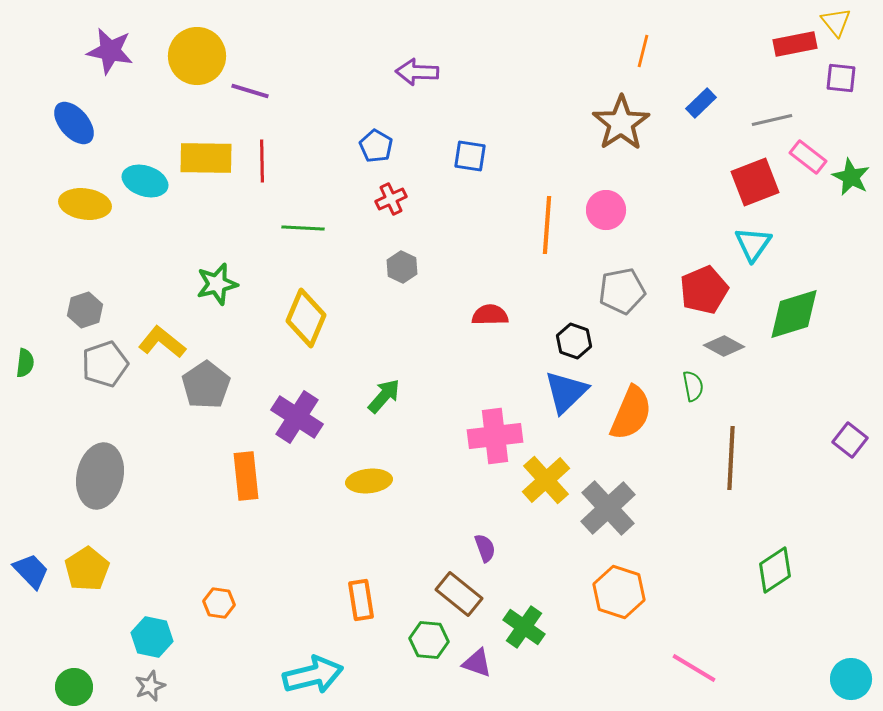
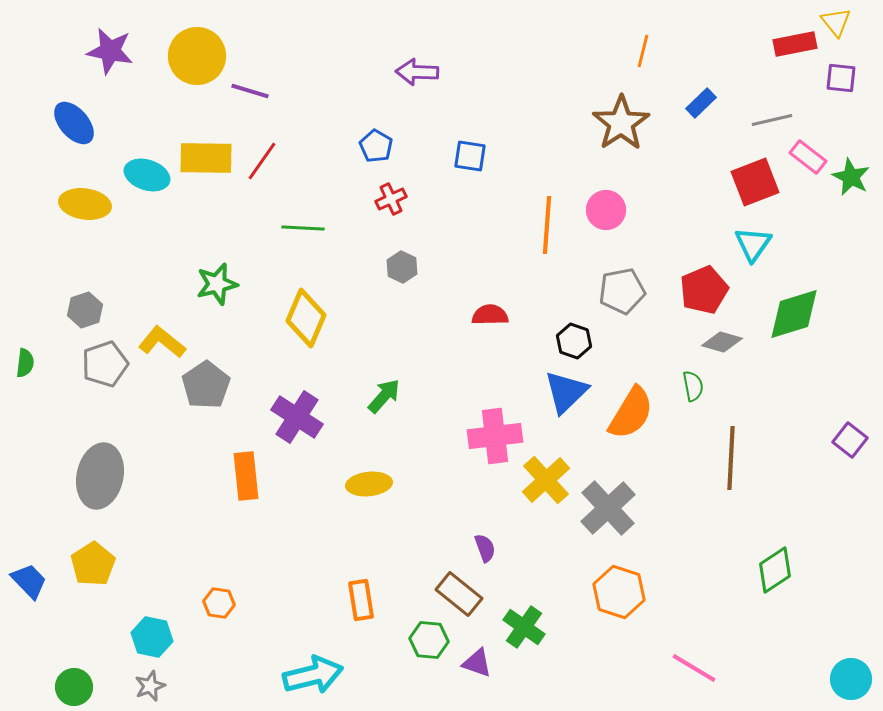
red line at (262, 161): rotated 36 degrees clockwise
cyan ellipse at (145, 181): moved 2 px right, 6 px up
gray diamond at (724, 346): moved 2 px left, 4 px up; rotated 12 degrees counterclockwise
orange semicircle at (631, 413): rotated 8 degrees clockwise
yellow ellipse at (369, 481): moved 3 px down
yellow pentagon at (87, 569): moved 6 px right, 5 px up
blue trapezoid at (31, 571): moved 2 px left, 10 px down
